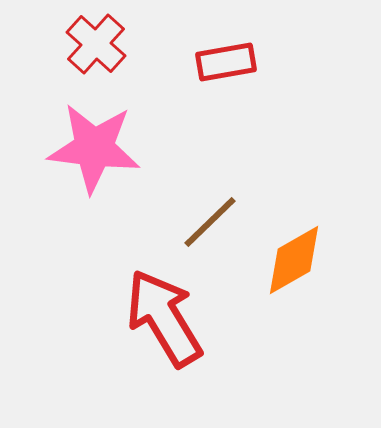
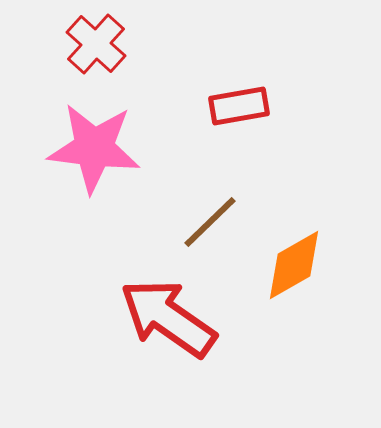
red rectangle: moved 13 px right, 44 px down
orange diamond: moved 5 px down
red arrow: moved 4 px right; rotated 24 degrees counterclockwise
